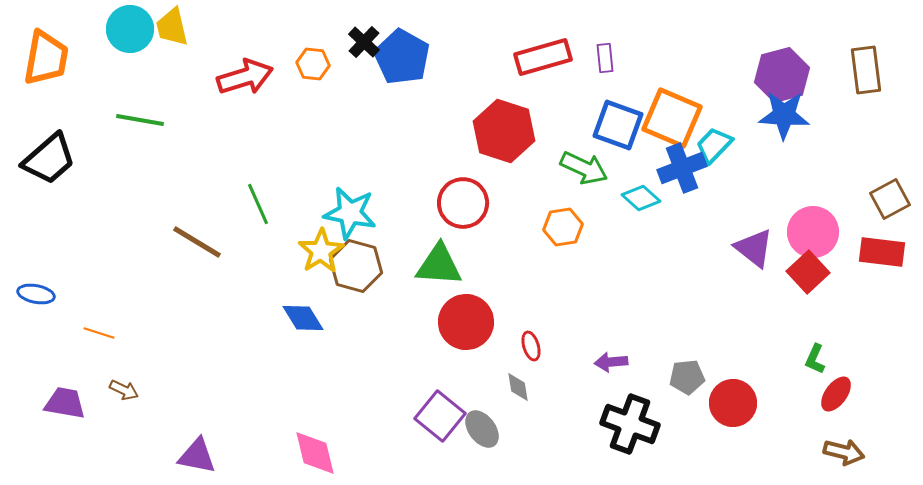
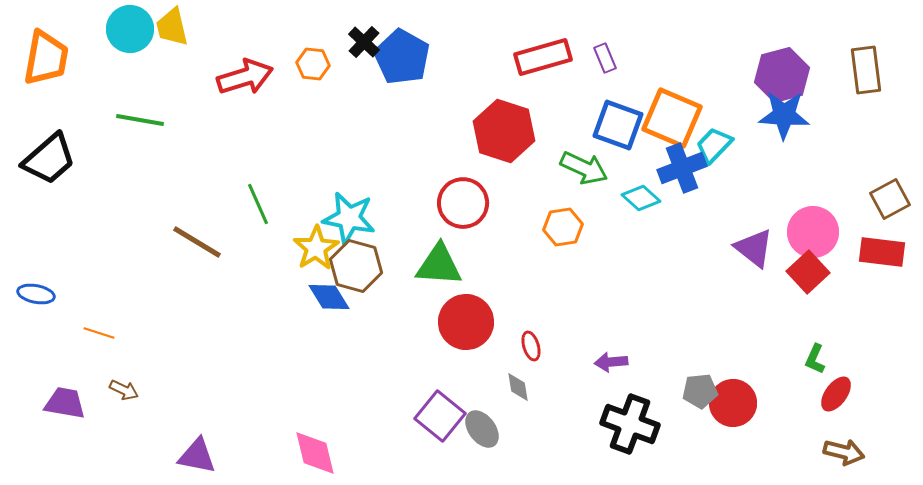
purple rectangle at (605, 58): rotated 16 degrees counterclockwise
cyan star at (350, 213): moved 1 px left, 5 px down
yellow star at (321, 251): moved 5 px left, 3 px up
blue diamond at (303, 318): moved 26 px right, 21 px up
gray pentagon at (687, 377): moved 13 px right, 14 px down
